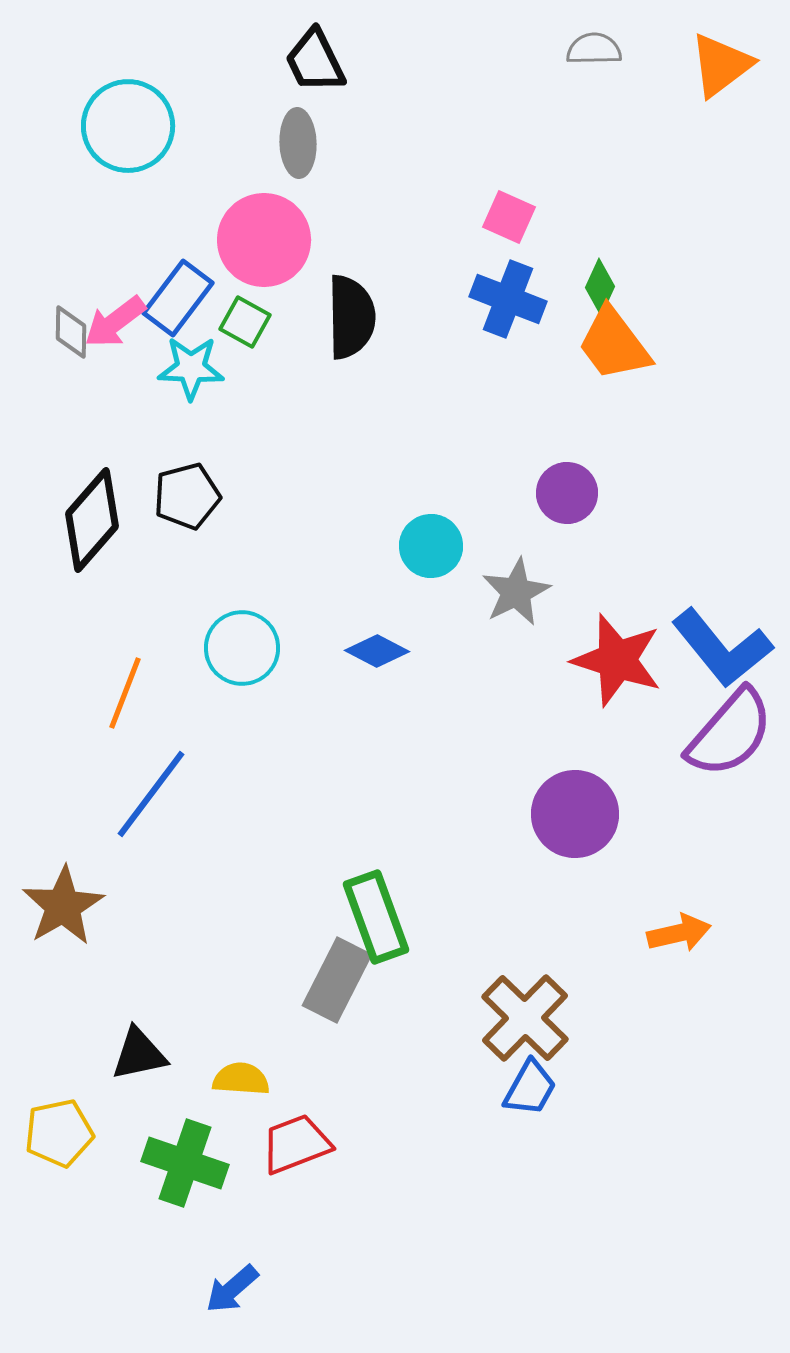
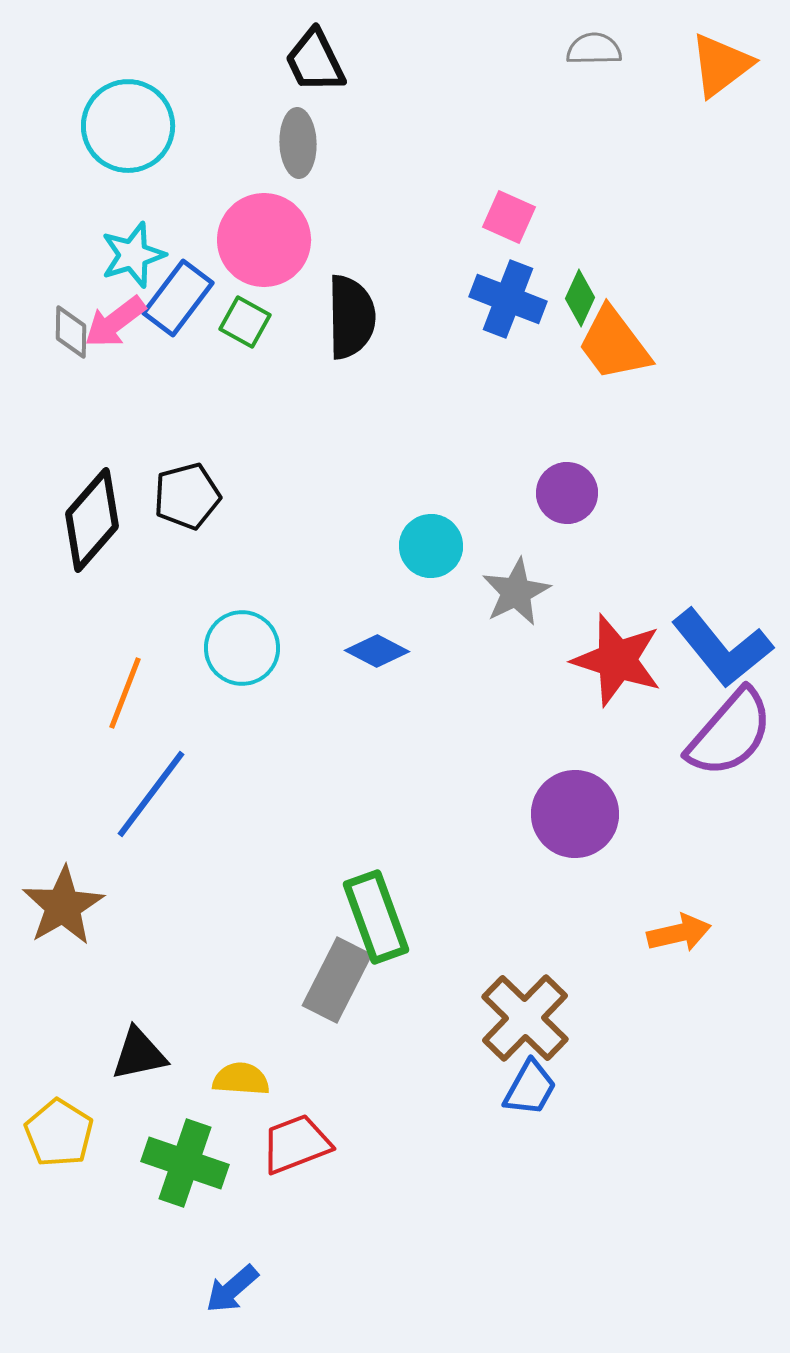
green diamond at (600, 287): moved 20 px left, 11 px down
cyan star at (191, 368): moved 58 px left, 113 px up; rotated 20 degrees counterclockwise
yellow pentagon at (59, 1133): rotated 28 degrees counterclockwise
